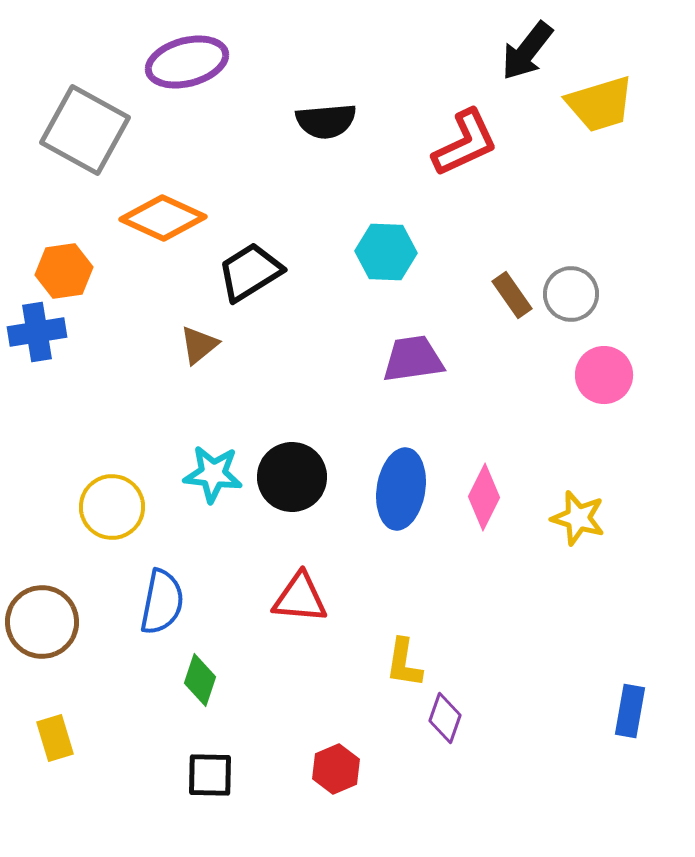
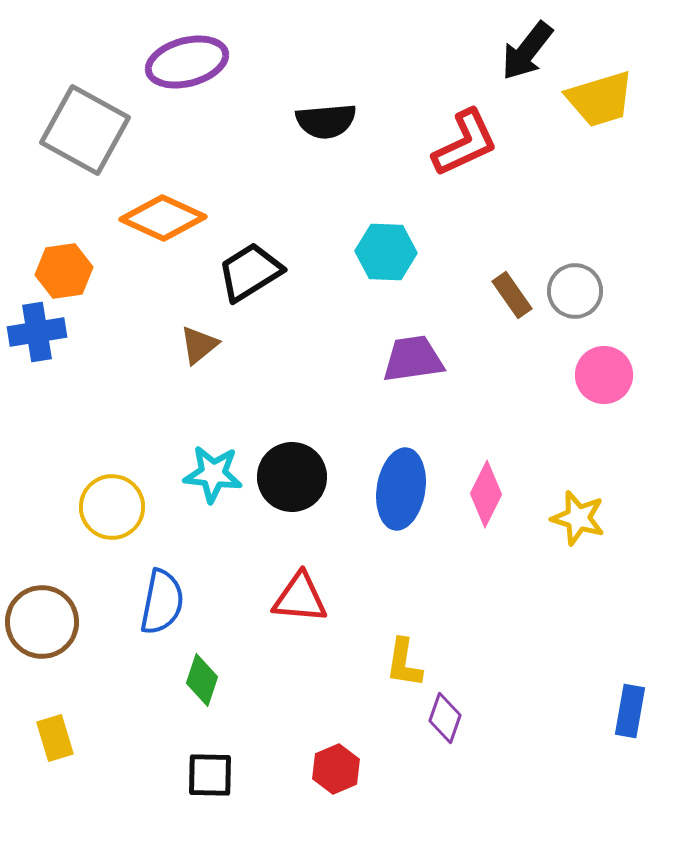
yellow trapezoid: moved 5 px up
gray circle: moved 4 px right, 3 px up
pink diamond: moved 2 px right, 3 px up
green diamond: moved 2 px right
